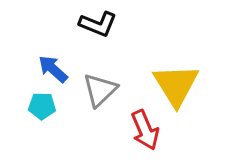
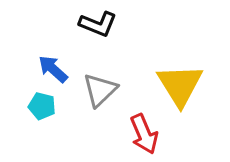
yellow triangle: moved 4 px right
cyan pentagon: rotated 12 degrees clockwise
red arrow: moved 1 px left, 4 px down
